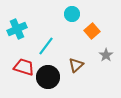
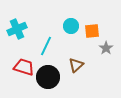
cyan circle: moved 1 px left, 12 px down
orange square: rotated 35 degrees clockwise
cyan line: rotated 12 degrees counterclockwise
gray star: moved 7 px up
